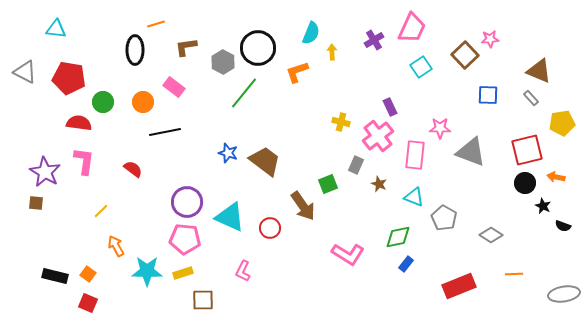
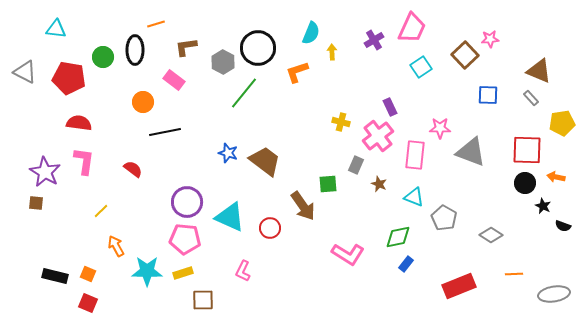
pink rectangle at (174, 87): moved 7 px up
green circle at (103, 102): moved 45 px up
red square at (527, 150): rotated 16 degrees clockwise
green square at (328, 184): rotated 18 degrees clockwise
orange square at (88, 274): rotated 14 degrees counterclockwise
gray ellipse at (564, 294): moved 10 px left
